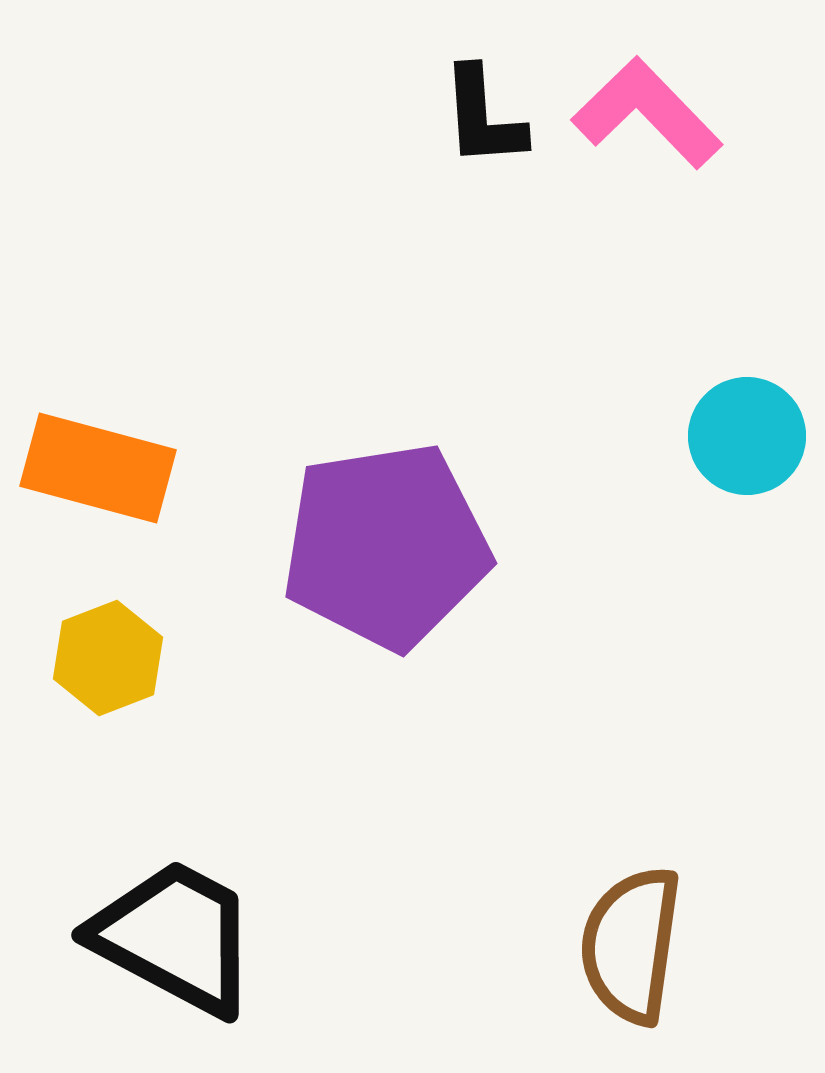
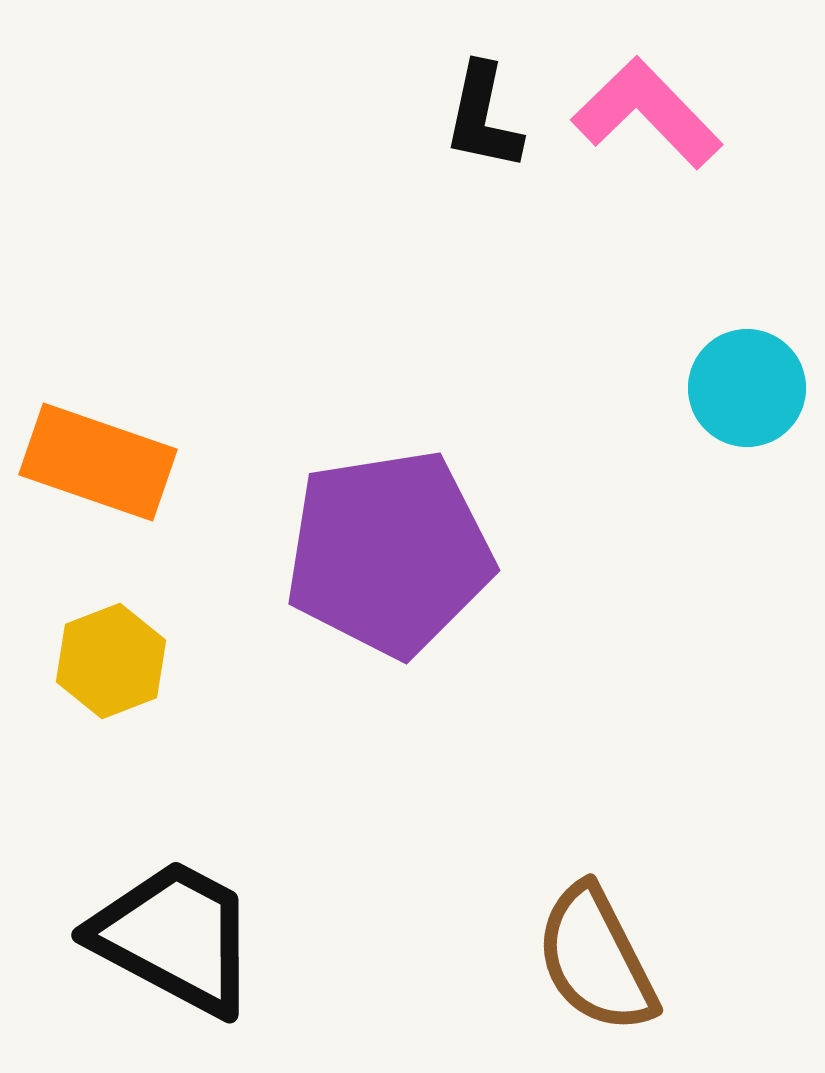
black L-shape: rotated 16 degrees clockwise
cyan circle: moved 48 px up
orange rectangle: moved 6 px up; rotated 4 degrees clockwise
purple pentagon: moved 3 px right, 7 px down
yellow hexagon: moved 3 px right, 3 px down
brown semicircle: moved 35 px left, 14 px down; rotated 35 degrees counterclockwise
